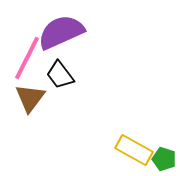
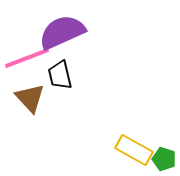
purple semicircle: moved 1 px right
pink line: rotated 42 degrees clockwise
black trapezoid: rotated 24 degrees clockwise
brown triangle: rotated 20 degrees counterclockwise
